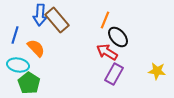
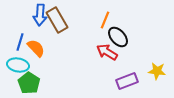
brown rectangle: rotated 10 degrees clockwise
blue line: moved 5 px right, 7 px down
purple rectangle: moved 13 px right, 7 px down; rotated 40 degrees clockwise
